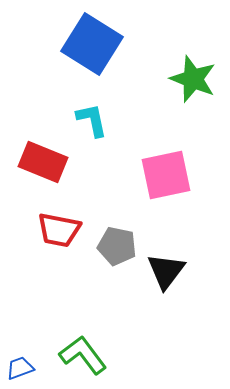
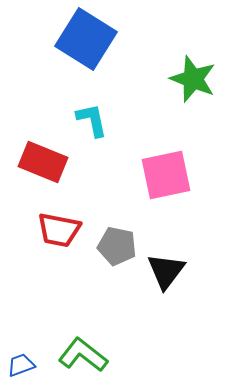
blue square: moved 6 px left, 5 px up
green L-shape: rotated 15 degrees counterclockwise
blue trapezoid: moved 1 px right, 3 px up
